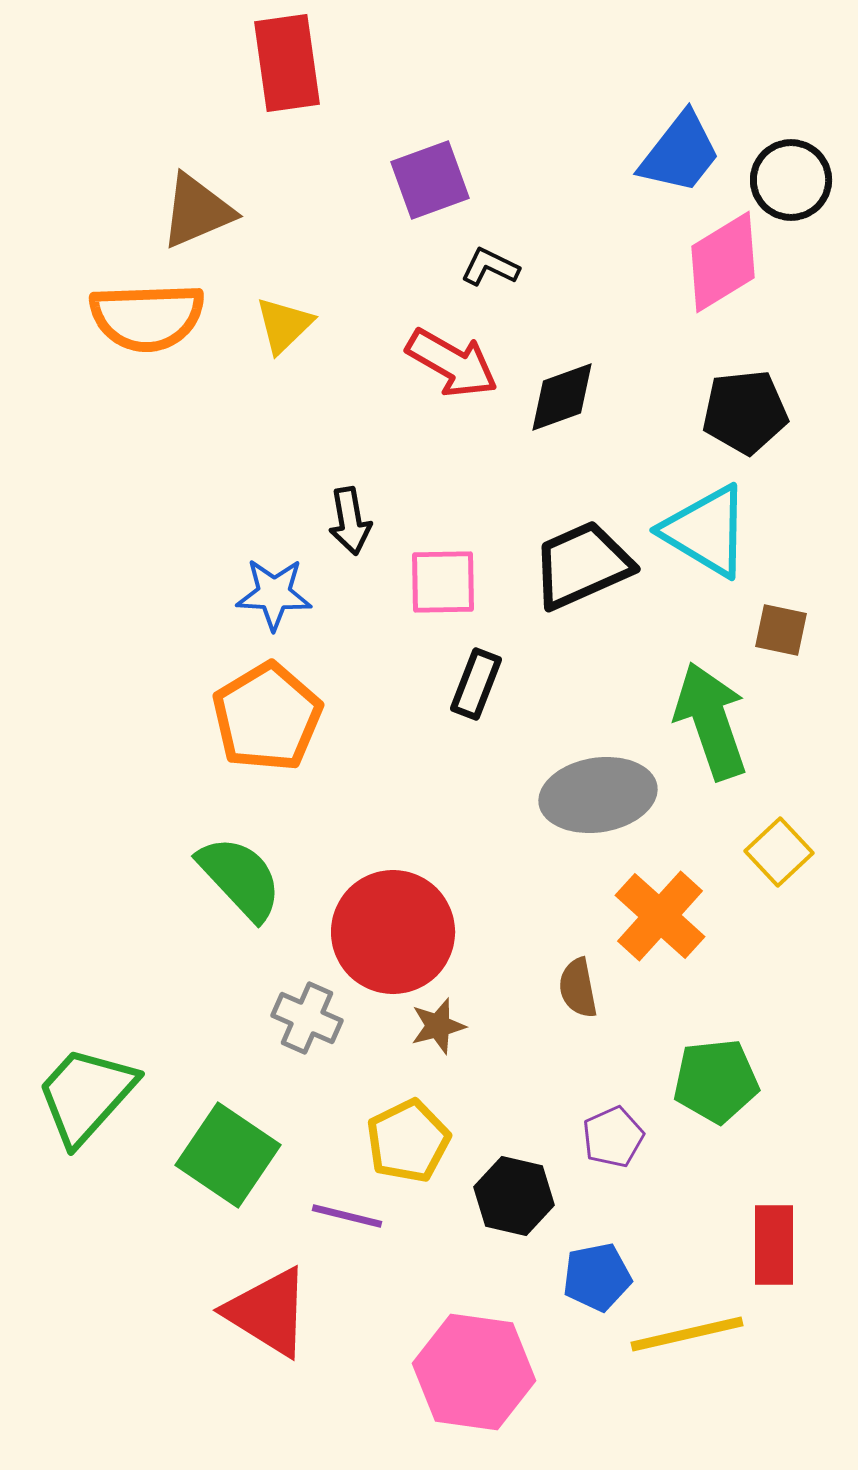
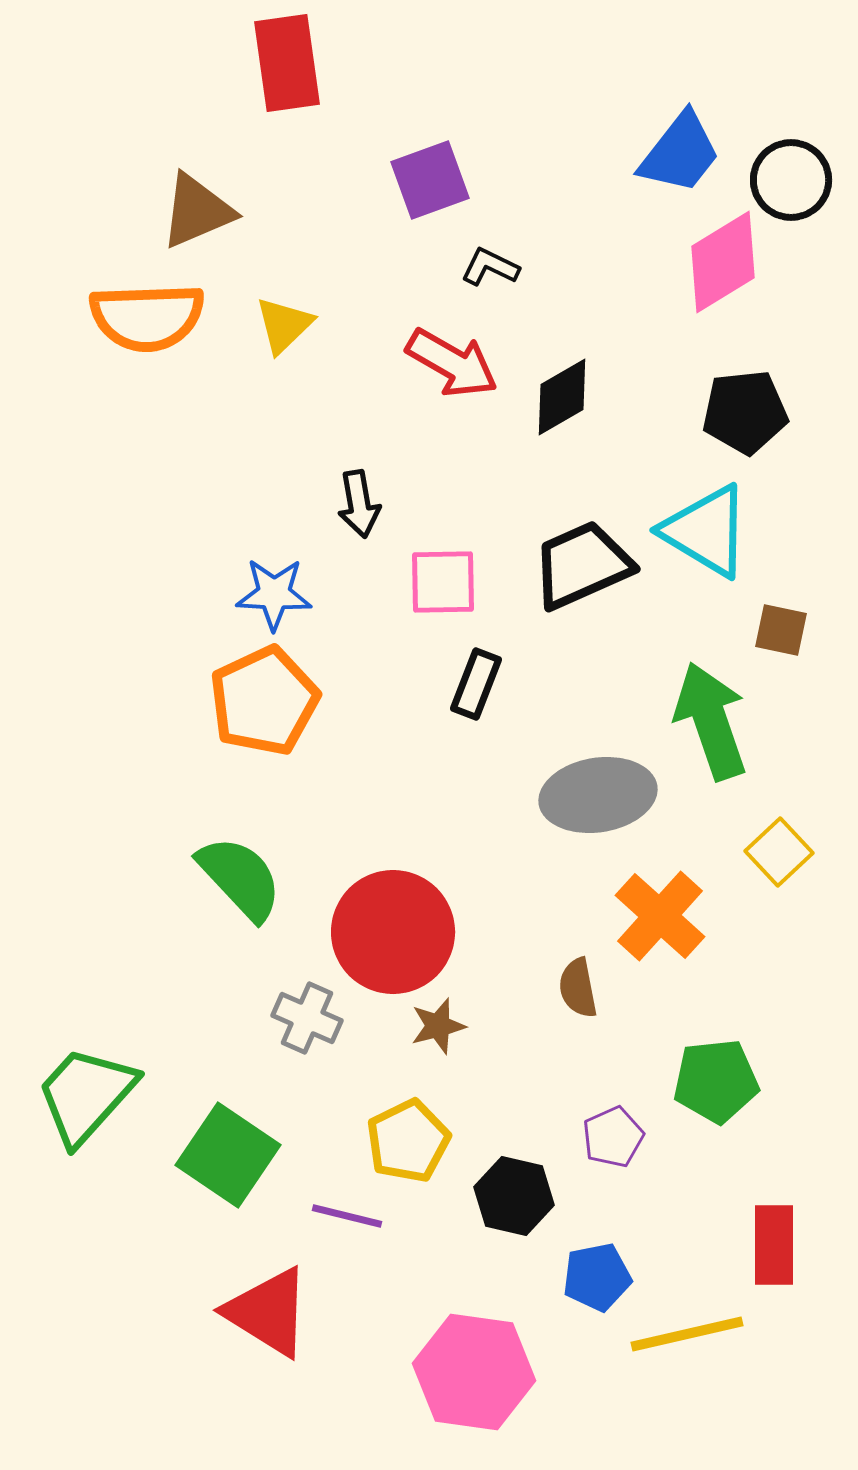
black diamond at (562, 397): rotated 10 degrees counterclockwise
black arrow at (350, 521): moved 9 px right, 17 px up
orange pentagon at (267, 717): moved 3 px left, 16 px up; rotated 6 degrees clockwise
